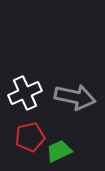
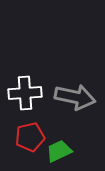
white cross: rotated 20 degrees clockwise
